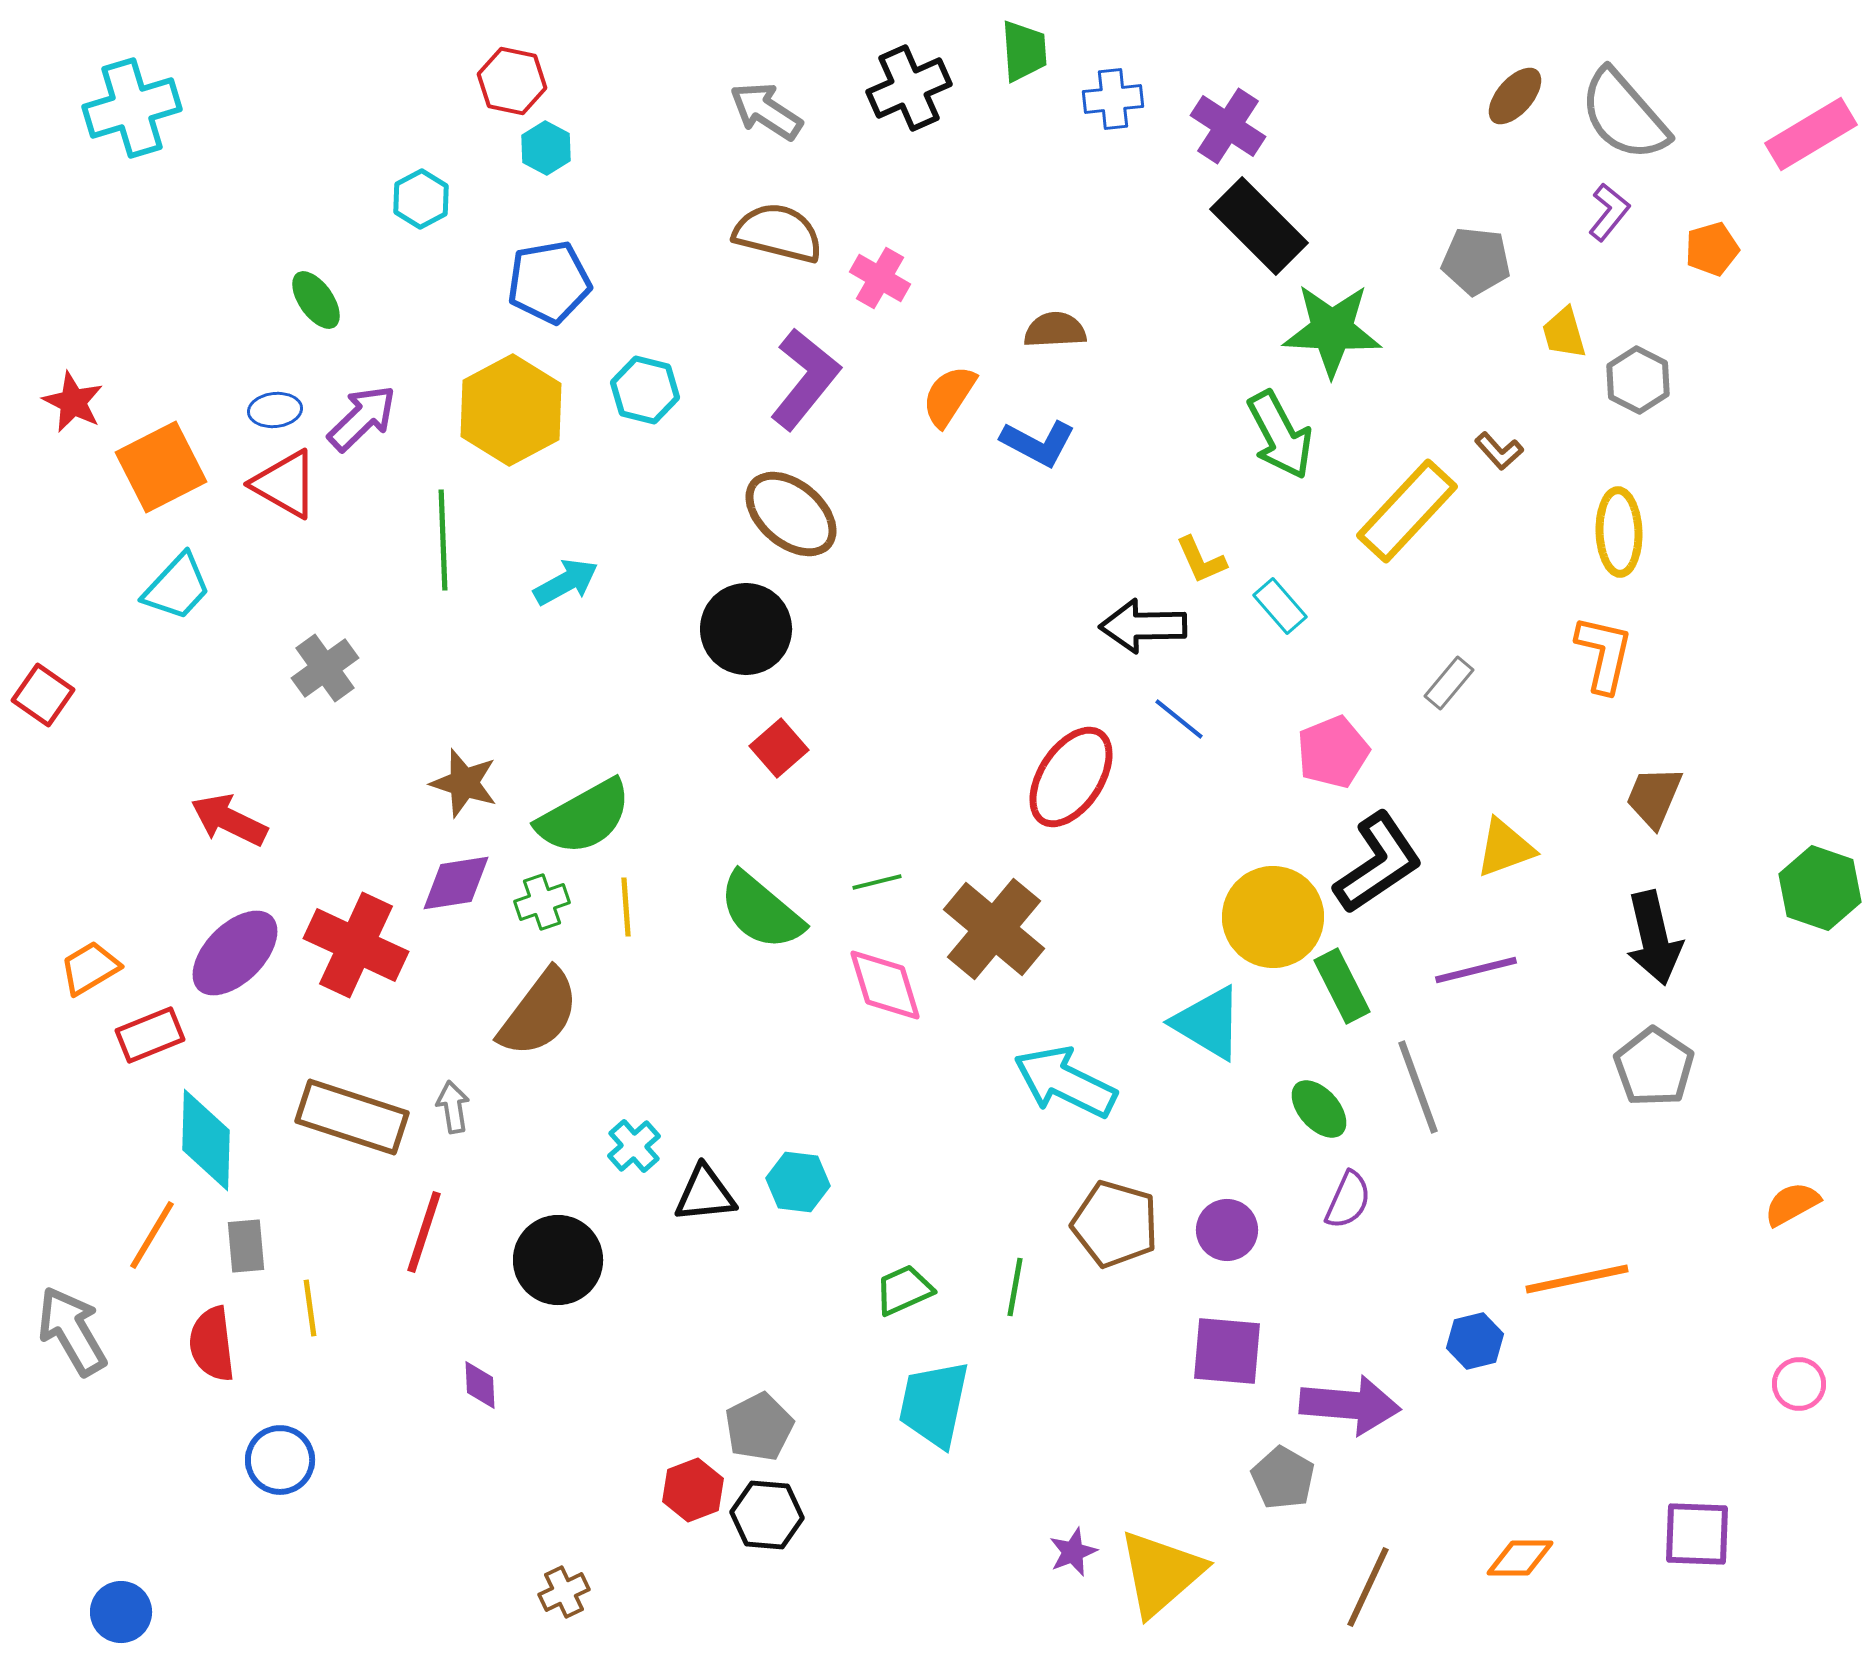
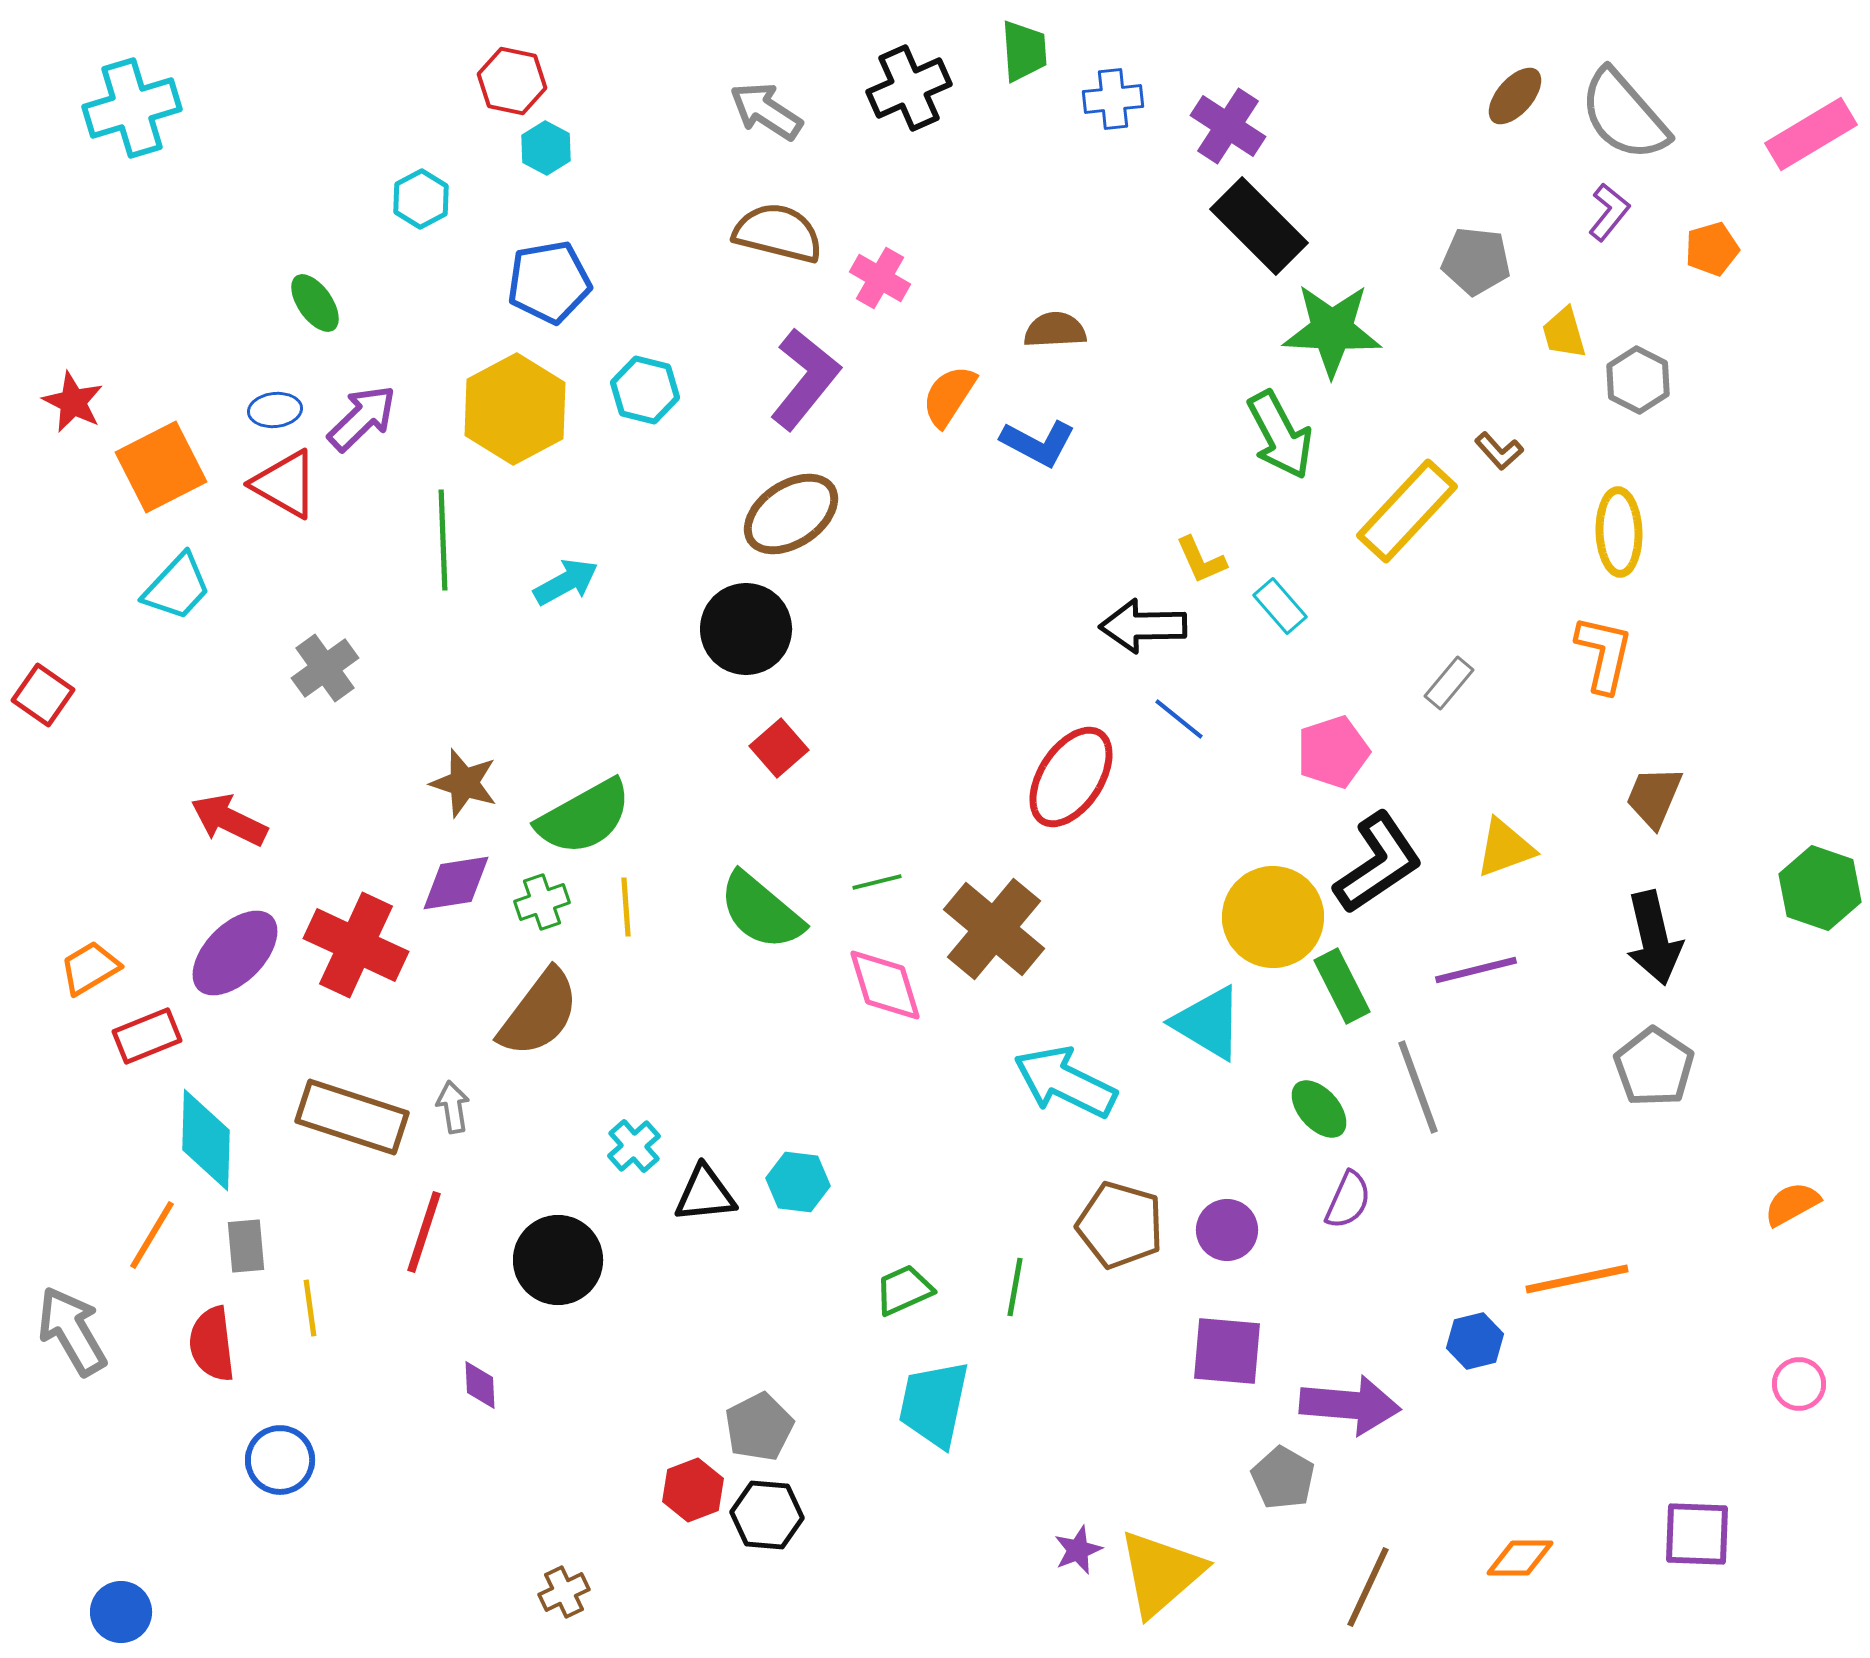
green ellipse at (316, 300): moved 1 px left, 3 px down
yellow hexagon at (511, 410): moved 4 px right, 1 px up
brown ellipse at (791, 514): rotated 74 degrees counterclockwise
pink pentagon at (1333, 752): rotated 4 degrees clockwise
red rectangle at (150, 1035): moved 3 px left, 1 px down
brown pentagon at (1115, 1224): moved 5 px right, 1 px down
purple star at (1073, 1552): moved 5 px right, 2 px up
